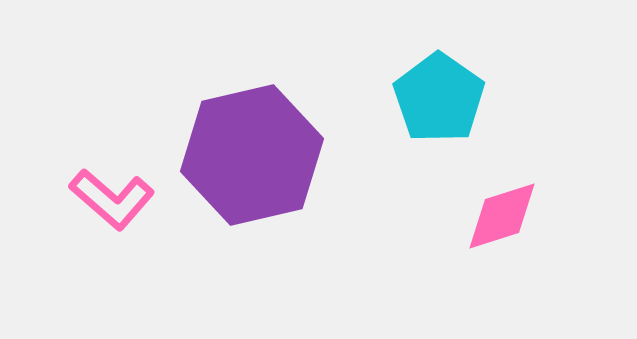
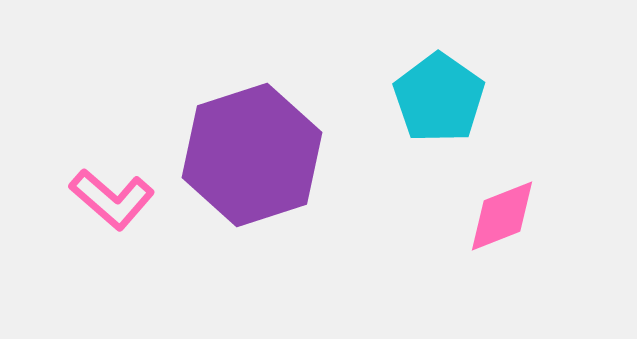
purple hexagon: rotated 5 degrees counterclockwise
pink diamond: rotated 4 degrees counterclockwise
